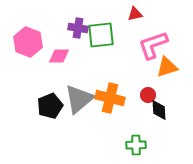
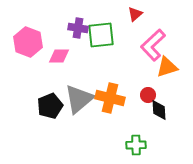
red triangle: rotated 28 degrees counterclockwise
pink L-shape: rotated 24 degrees counterclockwise
